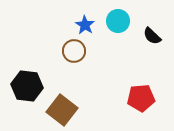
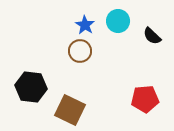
brown circle: moved 6 px right
black hexagon: moved 4 px right, 1 px down
red pentagon: moved 4 px right, 1 px down
brown square: moved 8 px right; rotated 12 degrees counterclockwise
